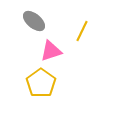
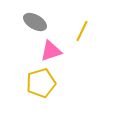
gray ellipse: moved 1 px right, 1 px down; rotated 10 degrees counterclockwise
yellow pentagon: rotated 20 degrees clockwise
